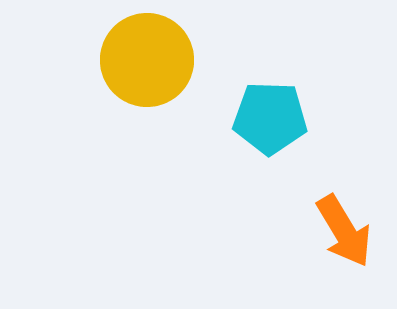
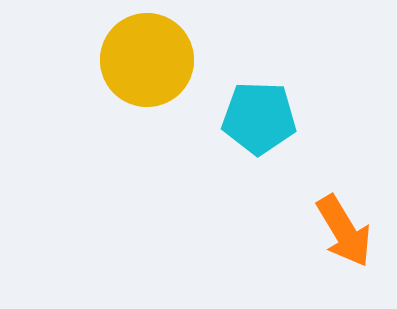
cyan pentagon: moved 11 px left
